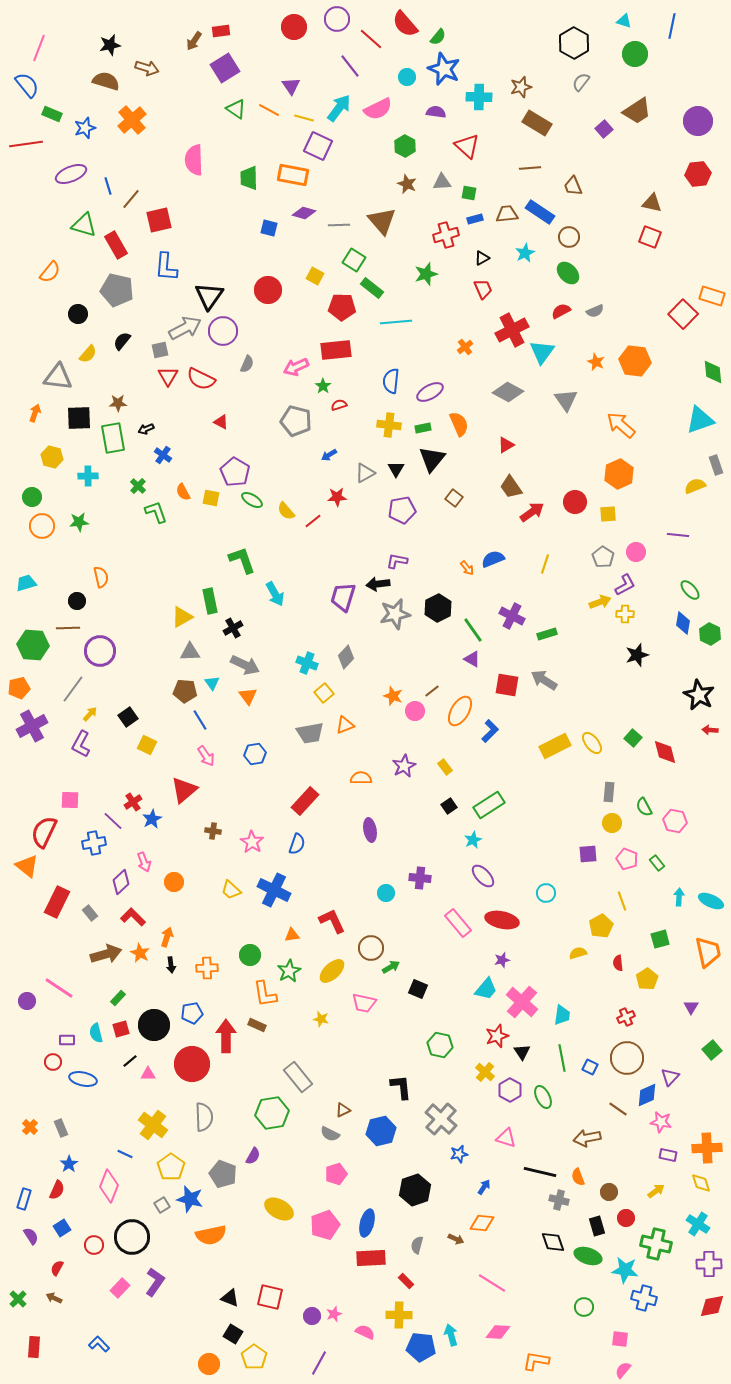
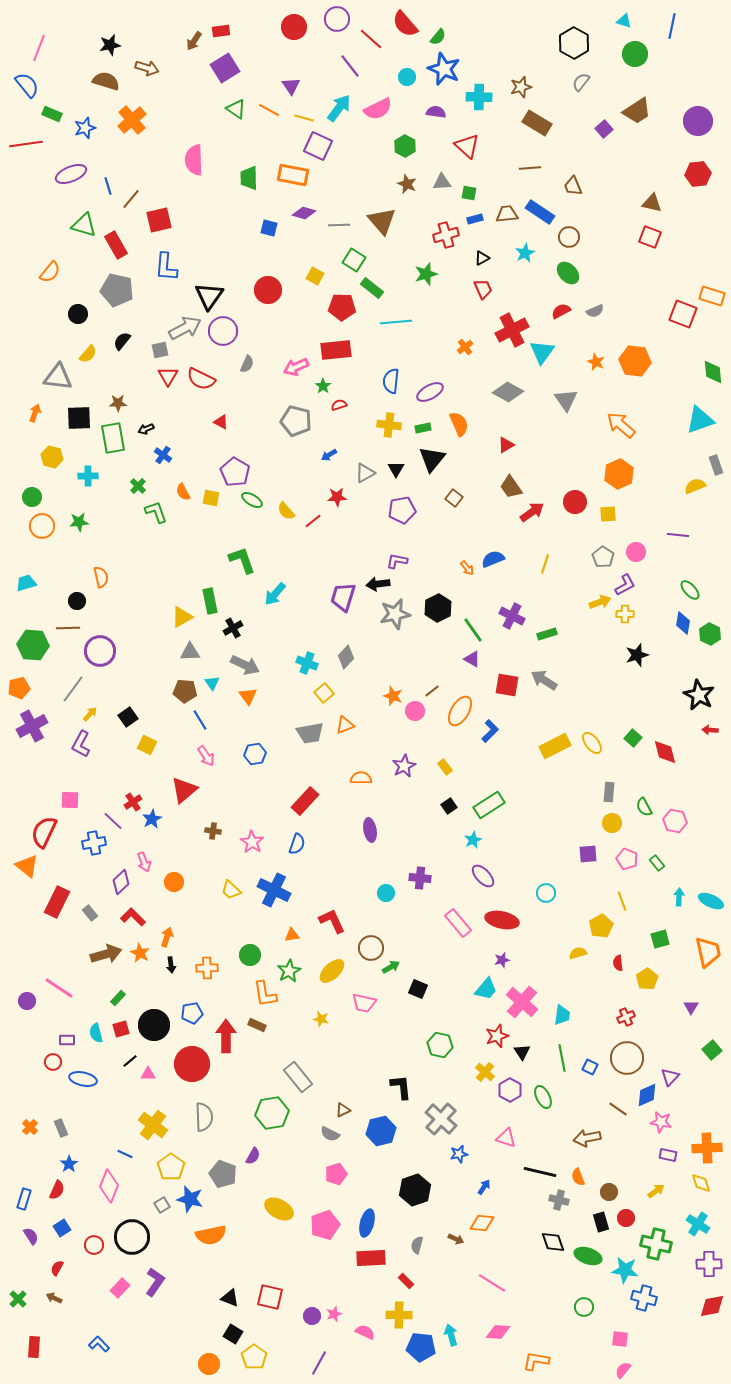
red square at (683, 314): rotated 24 degrees counterclockwise
cyan arrow at (275, 594): rotated 70 degrees clockwise
black rectangle at (597, 1226): moved 4 px right, 4 px up
